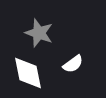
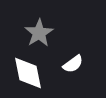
gray star: rotated 20 degrees clockwise
